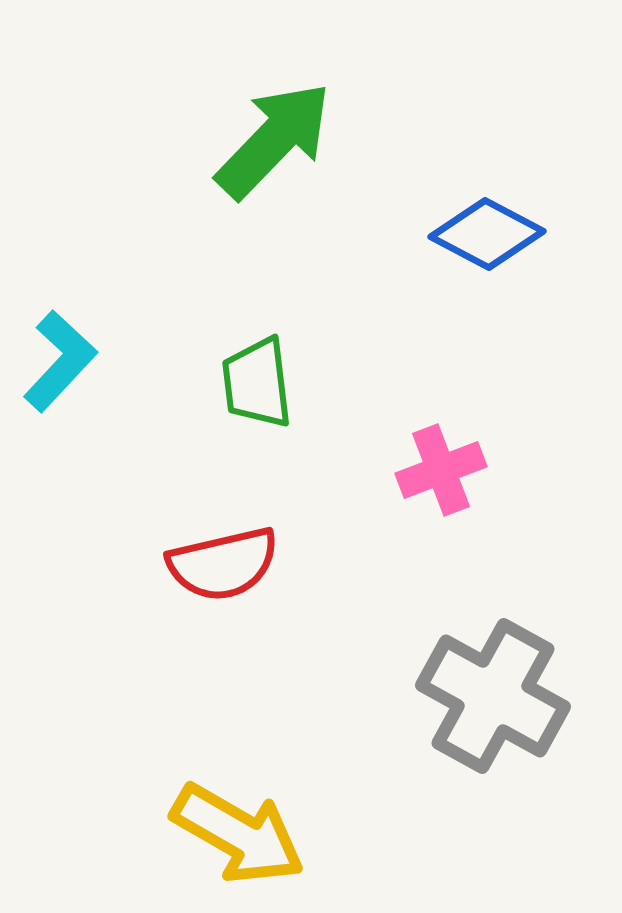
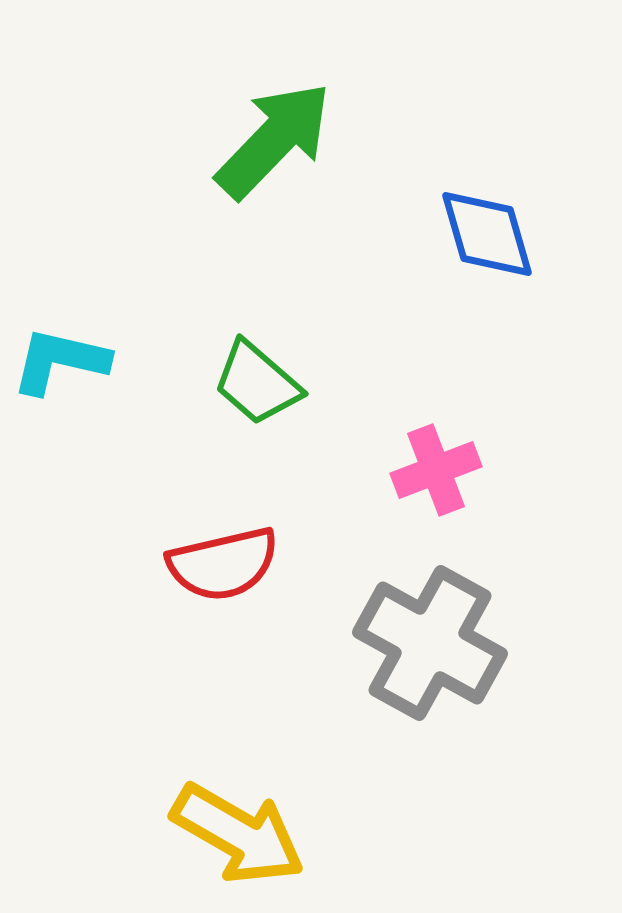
blue diamond: rotated 46 degrees clockwise
cyan L-shape: rotated 120 degrees counterclockwise
green trapezoid: rotated 42 degrees counterclockwise
pink cross: moved 5 px left
gray cross: moved 63 px left, 53 px up
